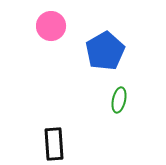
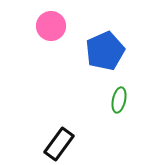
blue pentagon: rotated 6 degrees clockwise
black rectangle: moved 5 px right; rotated 40 degrees clockwise
